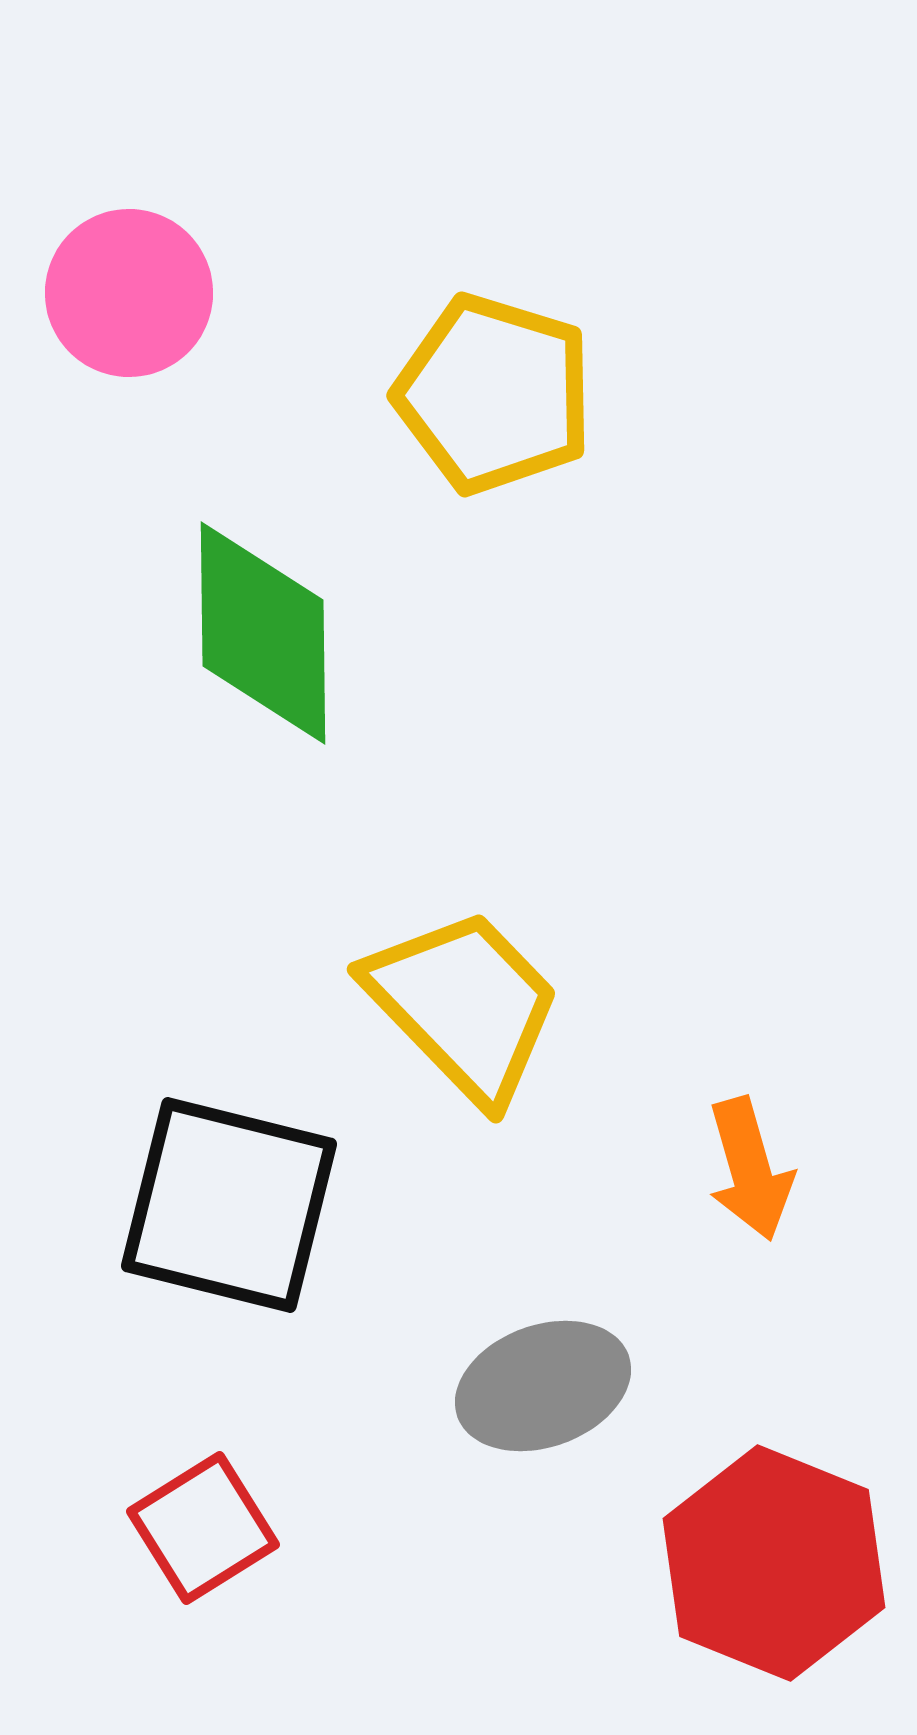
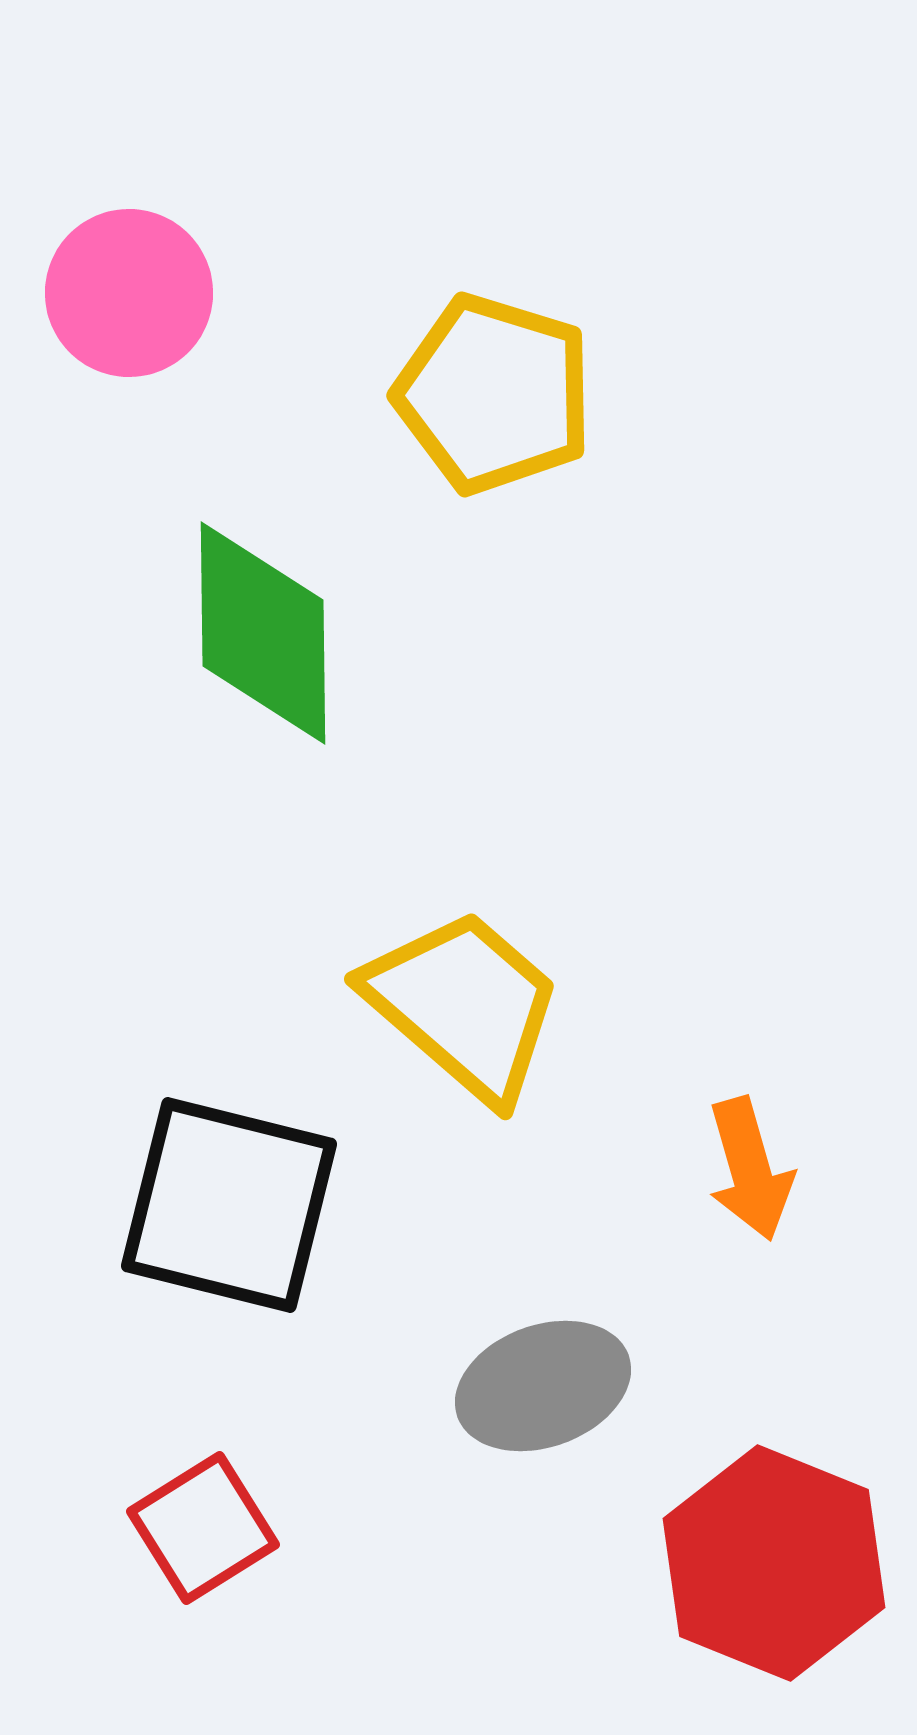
yellow trapezoid: rotated 5 degrees counterclockwise
